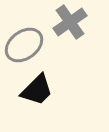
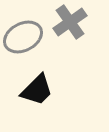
gray ellipse: moved 1 px left, 8 px up; rotated 9 degrees clockwise
